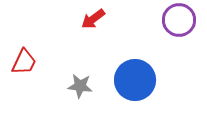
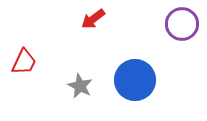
purple circle: moved 3 px right, 4 px down
gray star: rotated 20 degrees clockwise
